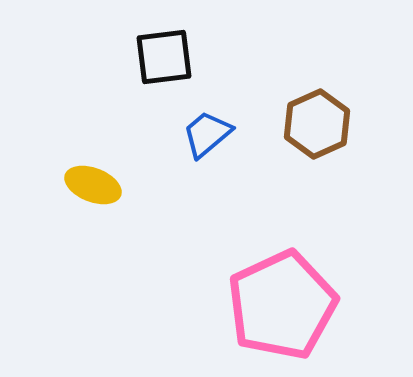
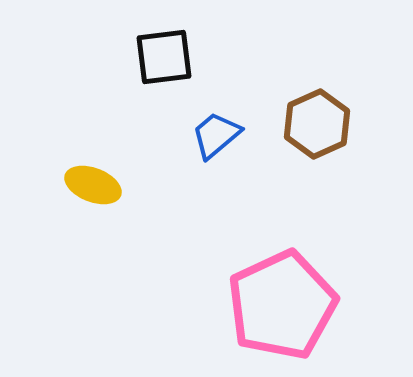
blue trapezoid: moved 9 px right, 1 px down
